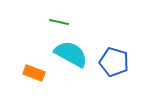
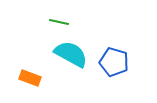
orange rectangle: moved 4 px left, 5 px down
